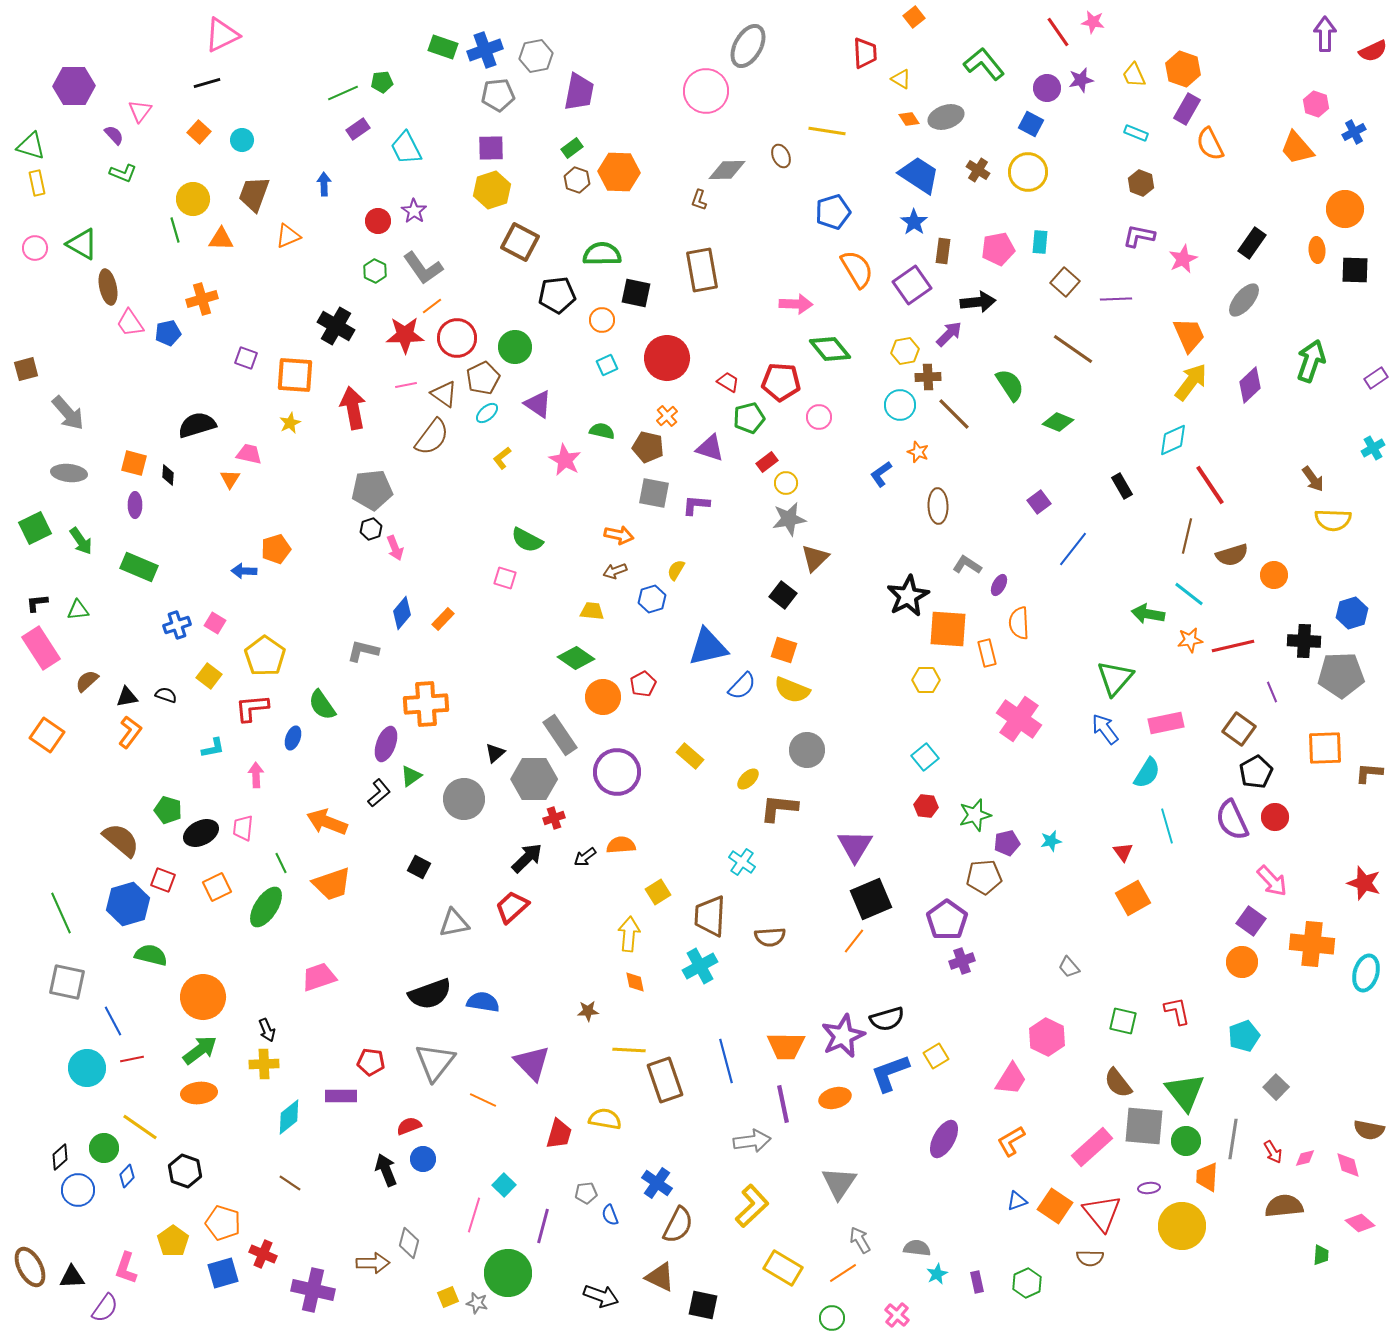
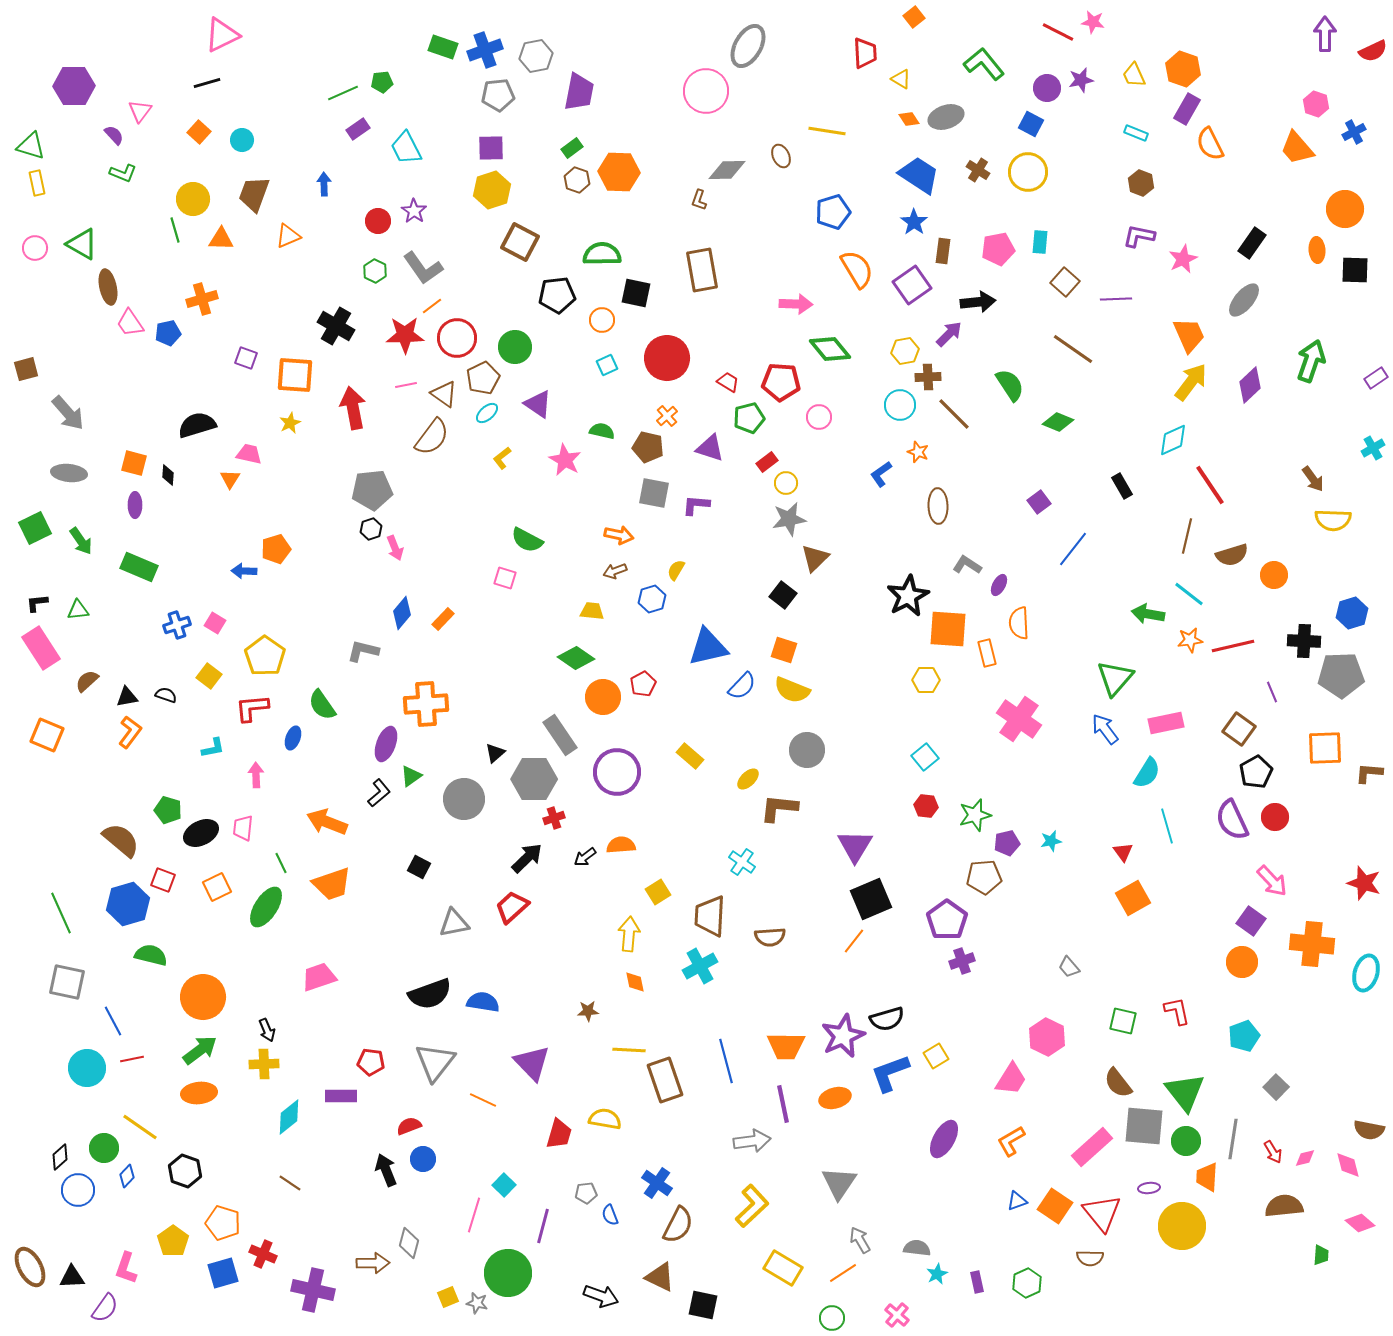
red line at (1058, 32): rotated 28 degrees counterclockwise
orange square at (47, 735): rotated 12 degrees counterclockwise
